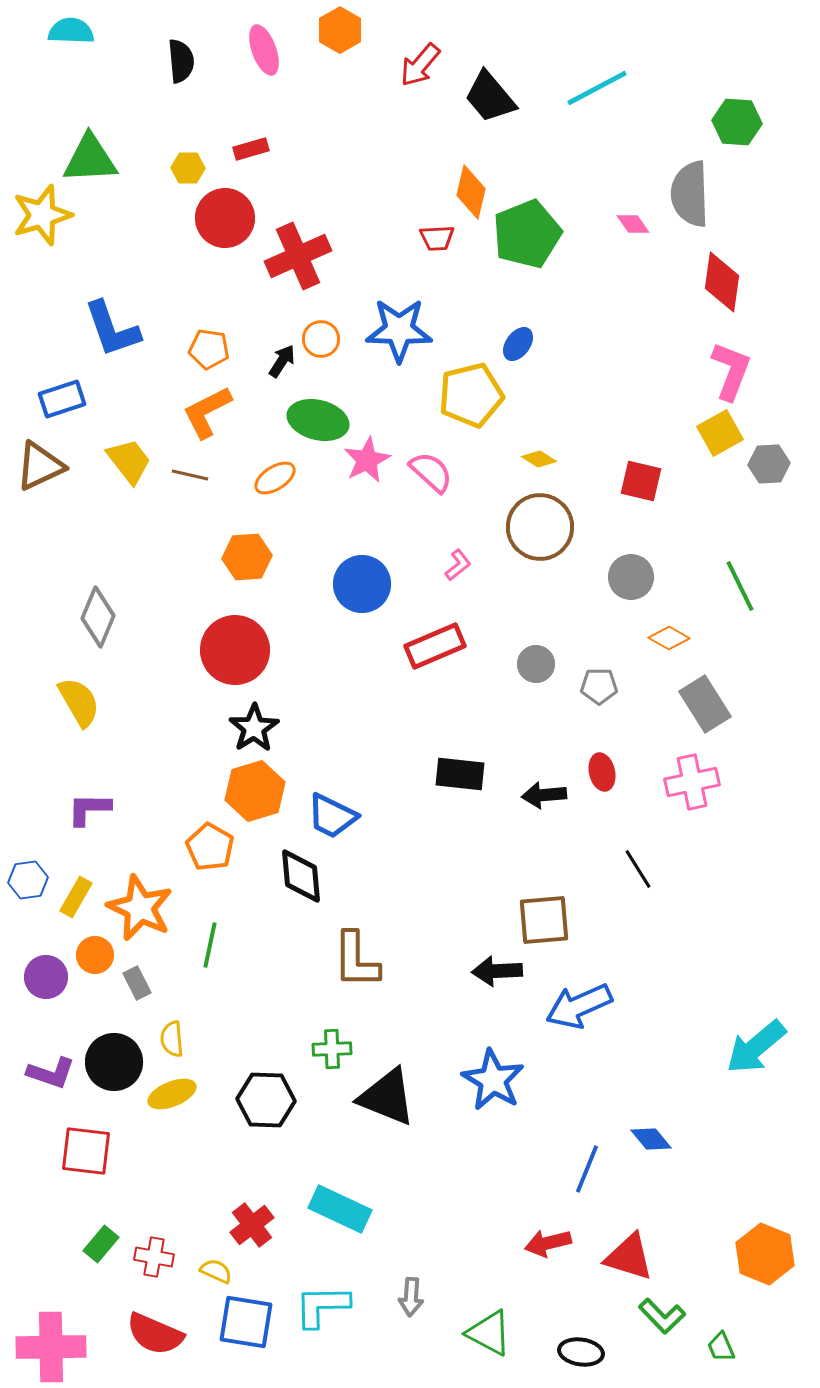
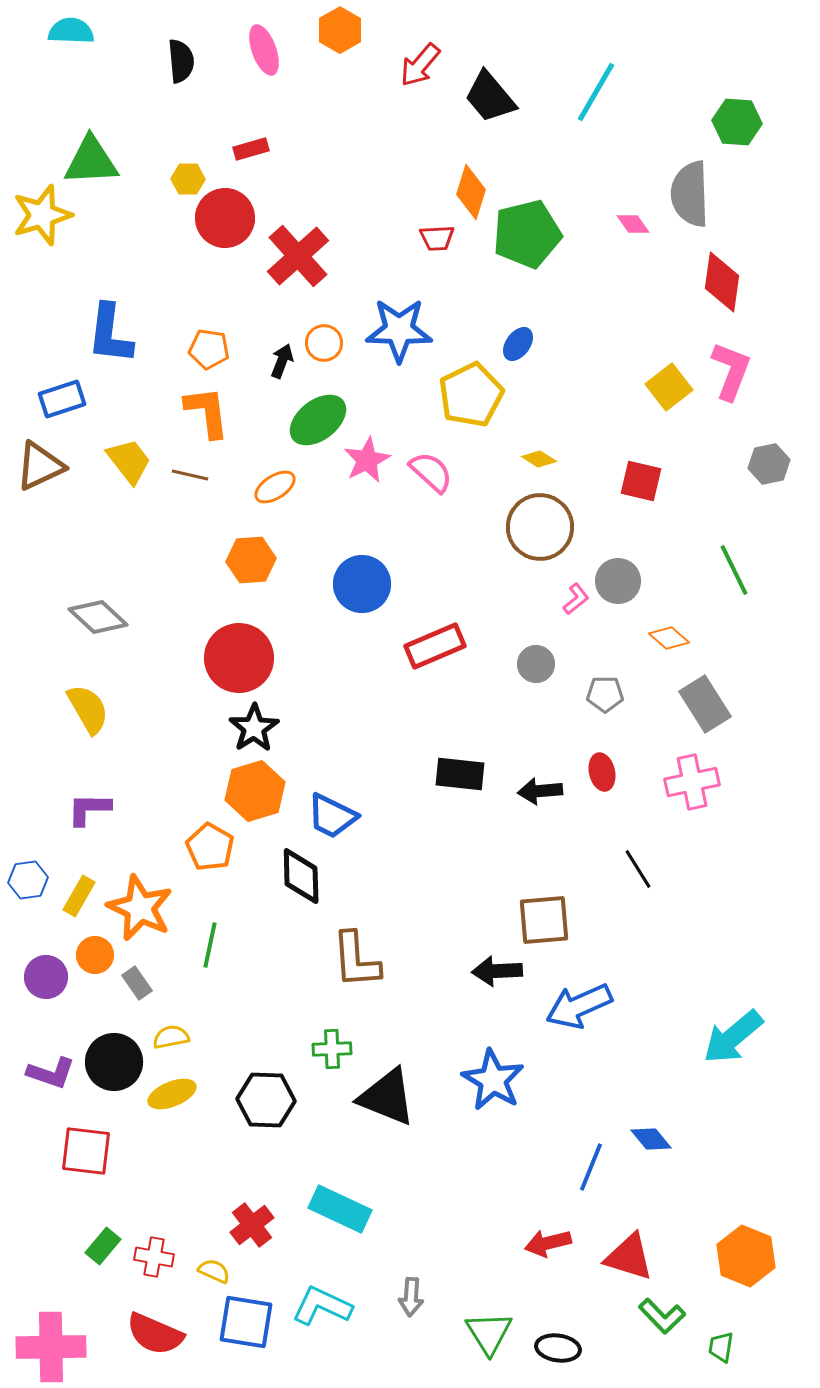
cyan line at (597, 88): moved 1 px left, 4 px down; rotated 32 degrees counterclockwise
green triangle at (90, 159): moved 1 px right, 2 px down
yellow hexagon at (188, 168): moved 11 px down
orange diamond at (471, 192): rotated 4 degrees clockwise
green pentagon at (527, 234): rotated 8 degrees clockwise
red cross at (298, 256): rotated 18 degrees counterclockwise
blue L-shape at (112, 329): moved 2 px left, 5 px down; rotated 26 degrees clockwise
orange circle at (321, 339): moved 3 px right, 4 px down
black arrow at (282, 361): rotated 12 degrees counterclockwise
yellow pentagon at (471, 395): rotated 12 degrees counterclockwise
orange L-shape at (207, 412): rotated 110 degrees clockwise
green ellipse at (318, 420): rotated 52 degrees counterclockwise
yellow square at (720, 433): moved 51 px left, 46 px up; rotated 9 degrees counterclockwise
gray hexagon at (769, 464): rotated 9 degrees counterclockwise
orange ellipse at (275, 478): moved 9 px down
orange hexagon at (247, 557): moved 4 px right, 3 px down
pink L-shape at (458, 565): moved 118 px right, 34 px down
gray circle at (631, 577): moved 13 px left, 4 px down
green line at (740, 586): moved 6 px left, 16 px up
gray diamond at (98, 617): rotated 70 degrees counterclockwise
orange diamond at (669, 638): rotated 12 degrees clockwise
red circle at (235, 650): moved 4 px right, 8 px down
gray pentagon at (599, 686): moved 6 px right, 8 px down
yellow semicircle at (79, 702): moved 9 px right, 7 px down
black arrow at (544, 795): moved 4 px left, 4 px up
black diamond at (301, 876): rotated 4 degrees clockwise
yellow rectangle at (76, 897): moved 3 px right, 1 px up
brown L-shape at (356, 960): rotated 4 degrees counterclockwise
gray rectangle at (137, 983): rotated 8 degrees counterclockwise
yellow semicircle at (172, 1039): moved 1 px left, 2 px up; rotated 84 degrees clockwise
cyan arrow at (756, 1047): moved 23 px left, 10 px up
blue line at (587, 1169): moved 4 px right, 2 px up
green rectangle at (101, 1244): moved 2 px right, 2 px down
orange hexagon at (765, 1254): moved 19 px left, 2 px down
yellow semicircle at (216, 1271): moved 2 px left
cyan L-shape at (322, 1306): rotated 26 degrees clockwise
green triangle at (489, 1333): rotated 30 degrees clockwise
green trapezoid at (721, 1347): rotated 32 degrees clockwise
black ellipse at (581, 1352): moved 23 px left, 4 px up
